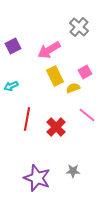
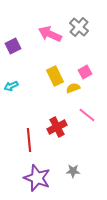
pink arrow: moved 1 px right, 16 px up; rotated 55 degrees clockwise
red line: moved 2 px right, 21 px down; rotated 15 degrees counterclockwise
red cross: moved 1 px right; rotated 18 degrees clockwise
